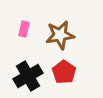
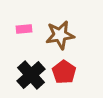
pink rectangle: rotated 70 degrees clockwise
black cross: moved 3 px right, 1 px up; rotated 12 degrees counterclockwise
